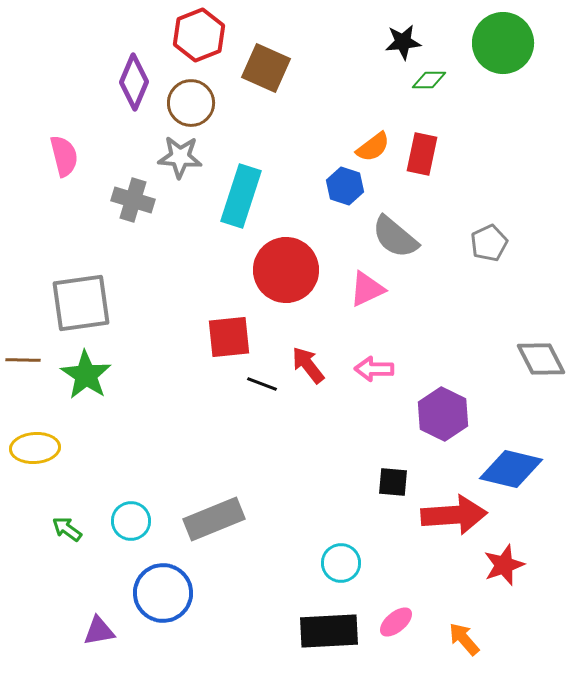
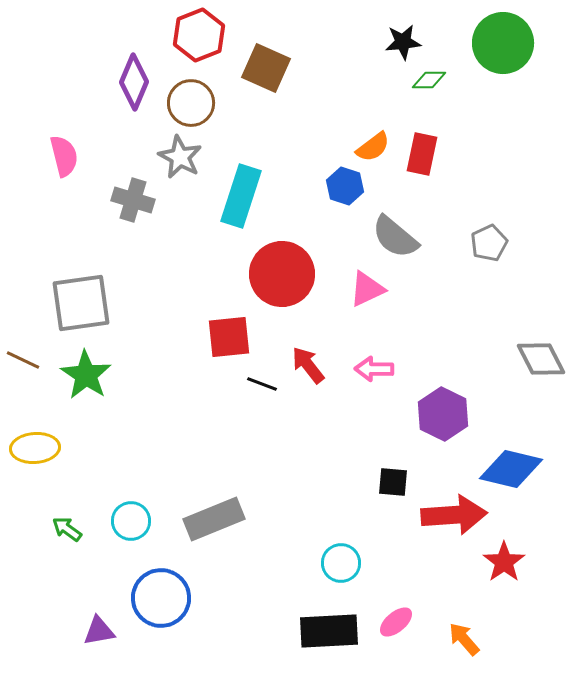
gray star at (180, 157): rotated 24 degrees clockwise
red circle at (286, 270): moved 4 px left, 4 px down
brown line at (23, 360): rotated 24 degrees clockwise
red star at (504, 565): moved 3 px up; rotated 15 degrees counterclockwise
blue circle at (163, 593): moved 2 px left, 5 px down
